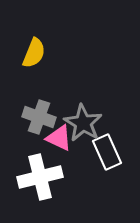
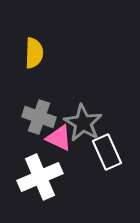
yellow semicircle: rotated 20 degrees counterclockwise
white cross: rotated 9 degrees counterclockwise
